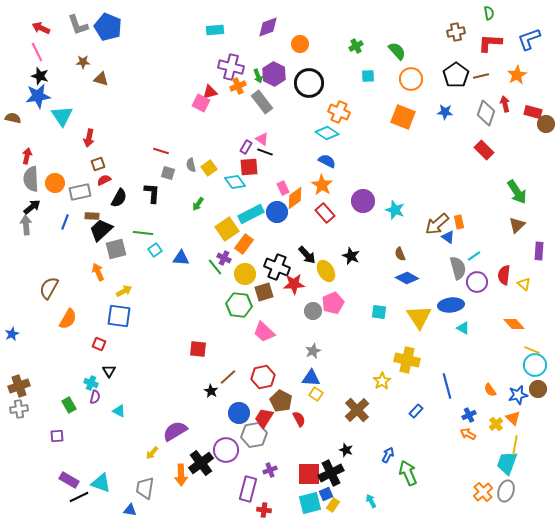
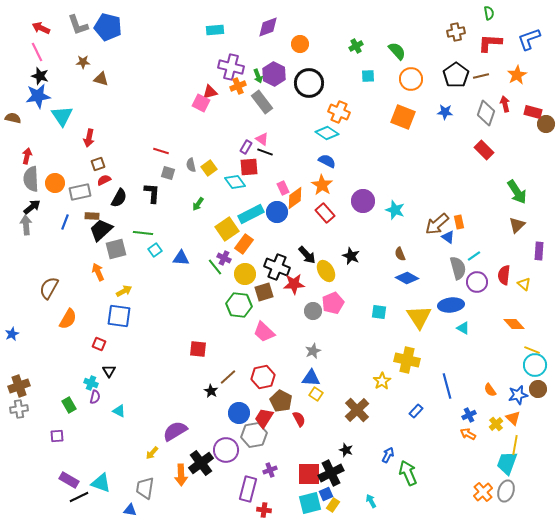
blue pentagon at (108, 27): rotated 8 degrees counterclockwise
